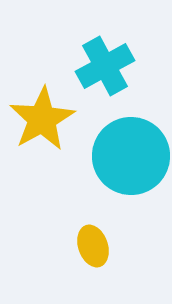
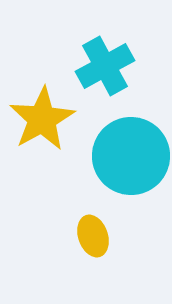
yellow ellipse: moved 10 px up
